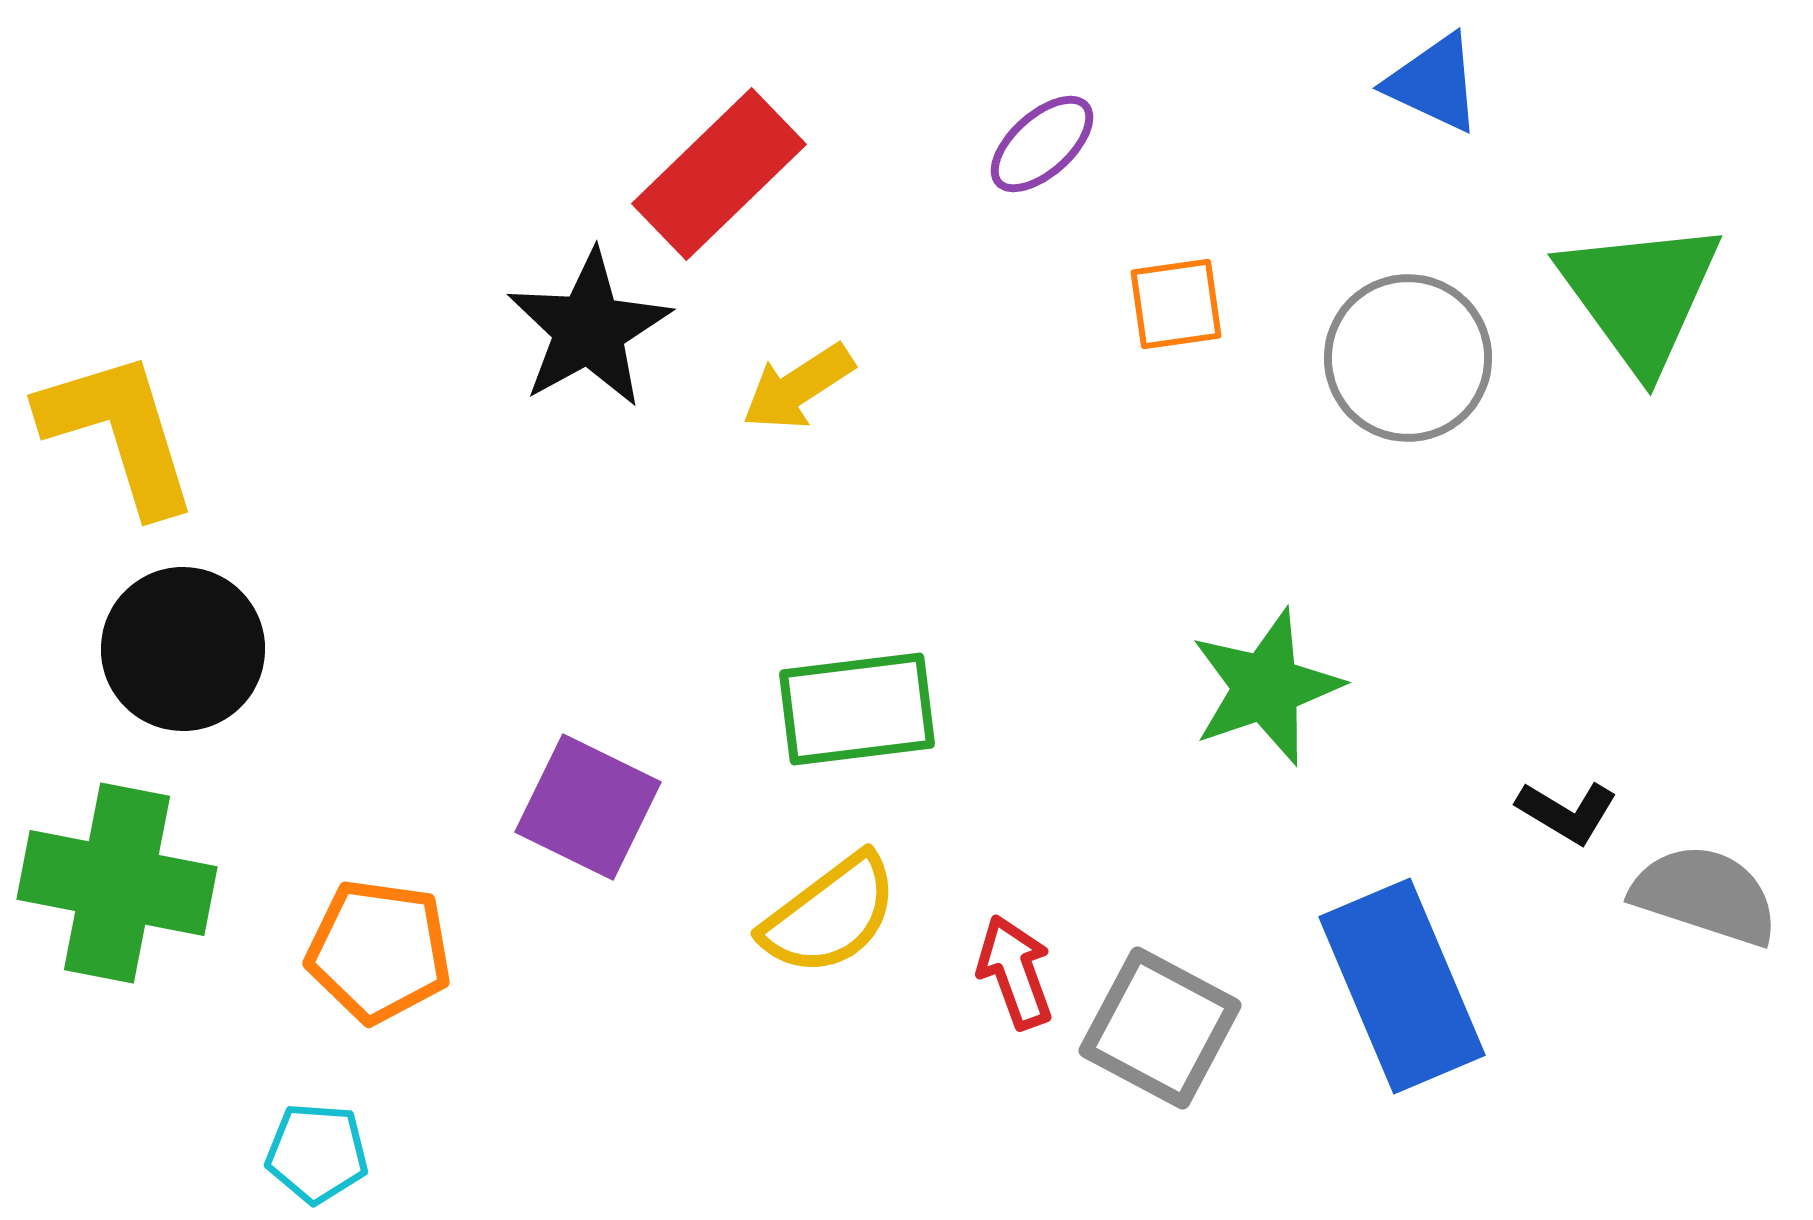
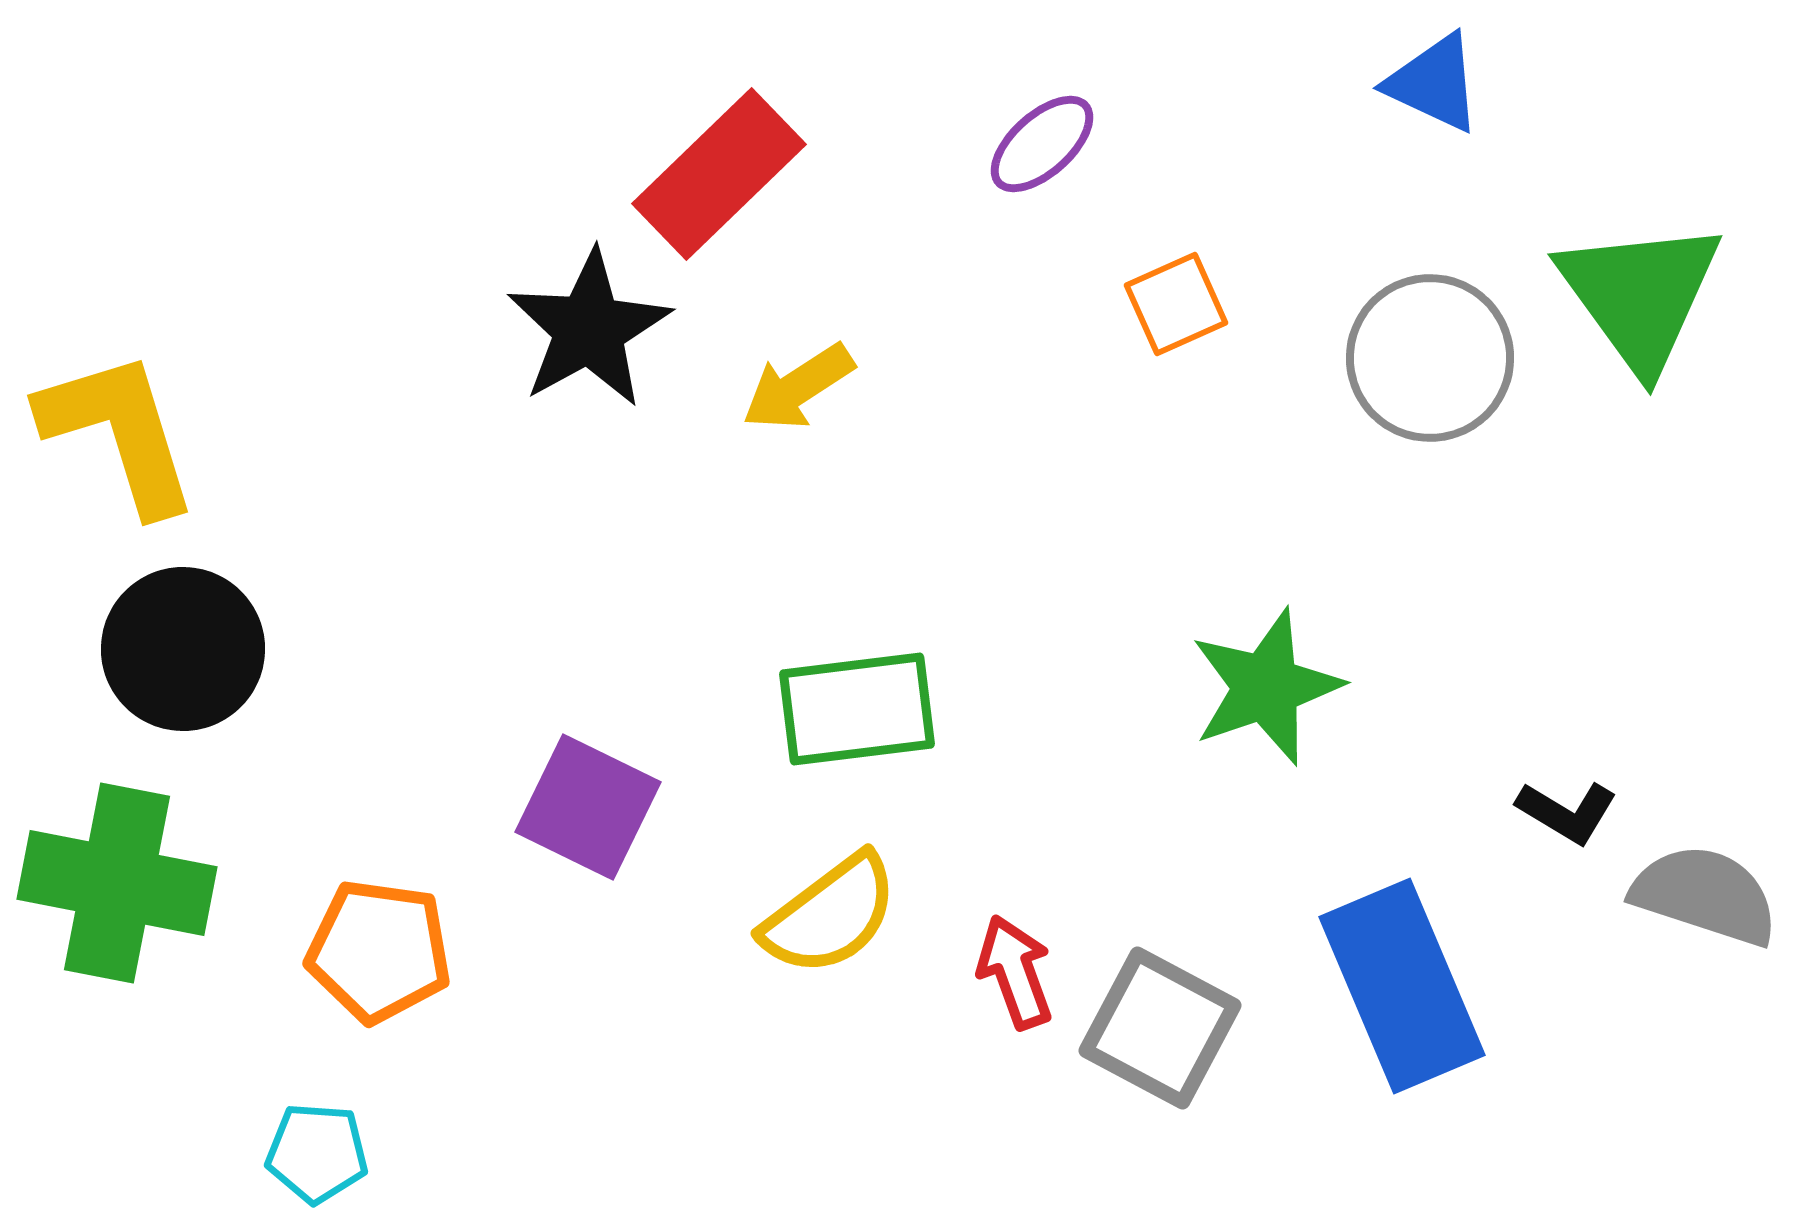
orange square: rotated 16 degrees counterclockwise
gray circle: moved 22 px right
